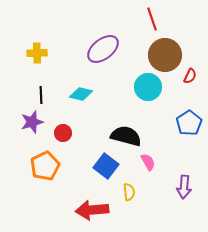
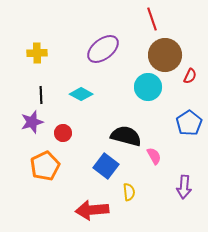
cyan diamond: rotated 15 degrees clockwise
pink semicircle: moved 6 px right, 6 px up
